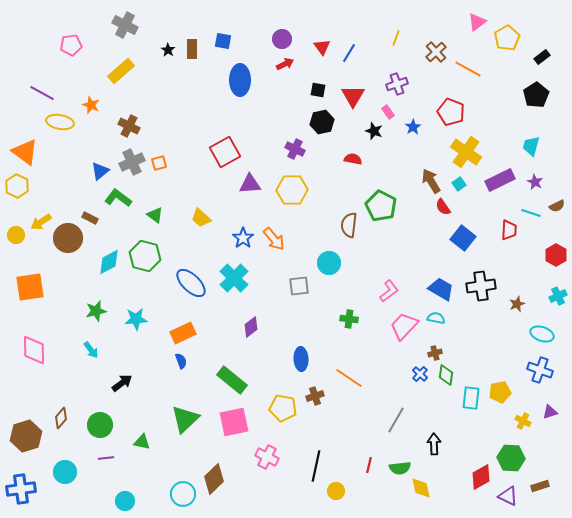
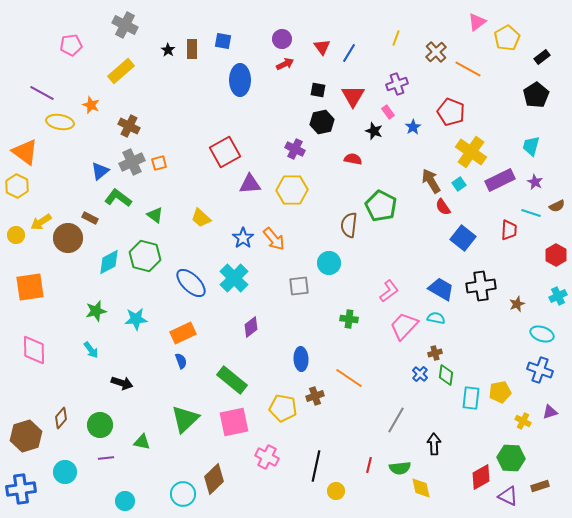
yellow cross at (466, 152): moved 5 px right
black arrow at (122, 383): rotated 55 degrees clockwise
